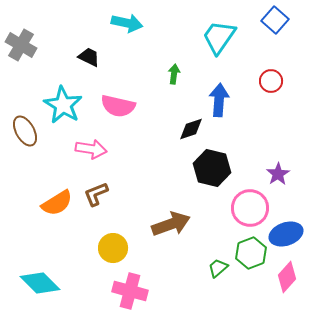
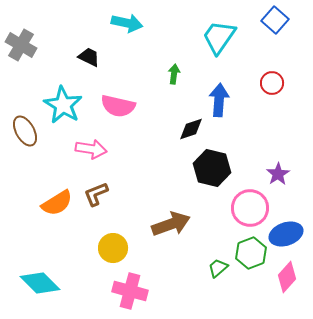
red circle: moved 1 px right, 2 px down
